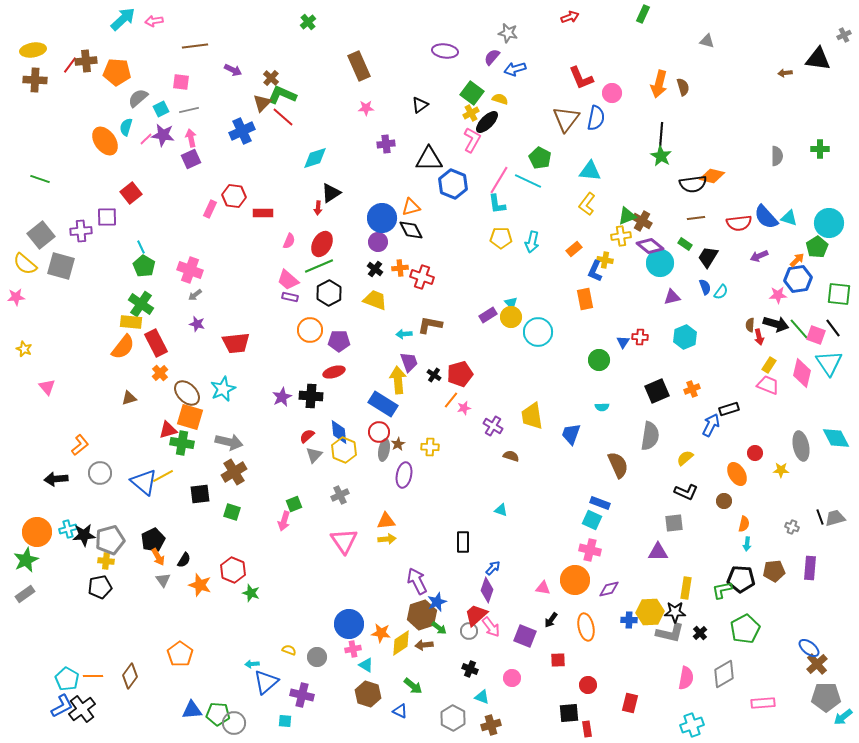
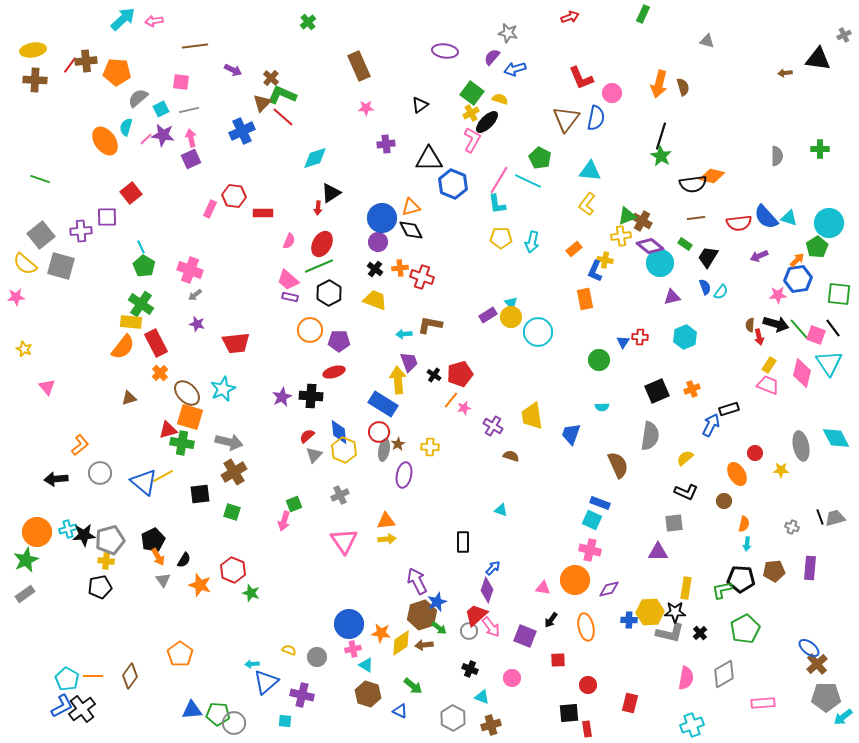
black line at (661, 136): rotated 12 degrees clockwise
